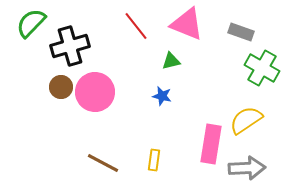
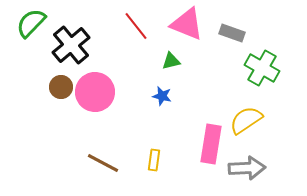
gray rectangle: moved 9 px left, 1 px down
black cross: moved 1 px right, 1 px up; rotated 24 degrees counterclockwise
